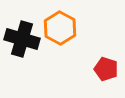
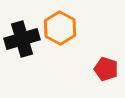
black cross: rotated 32 degrees counterclockwise
